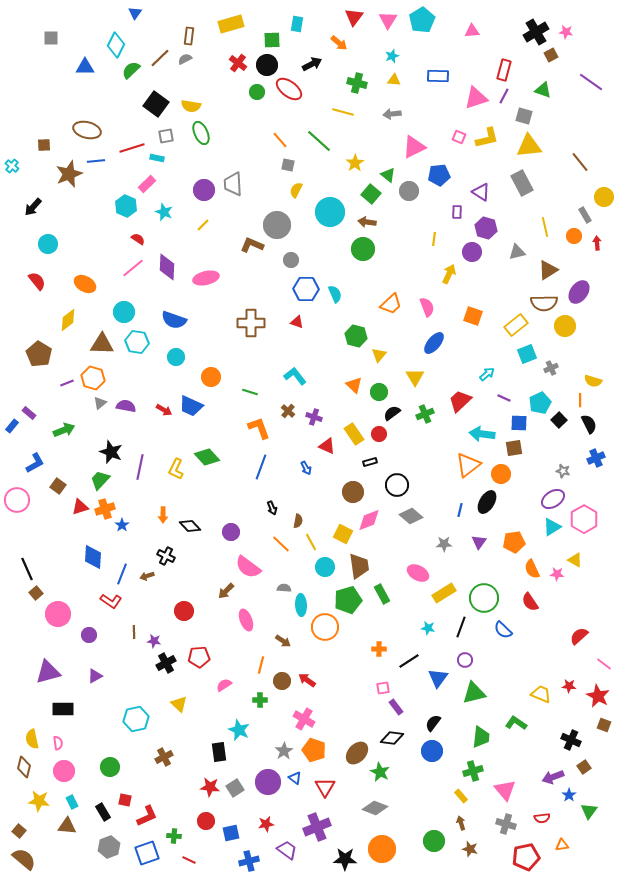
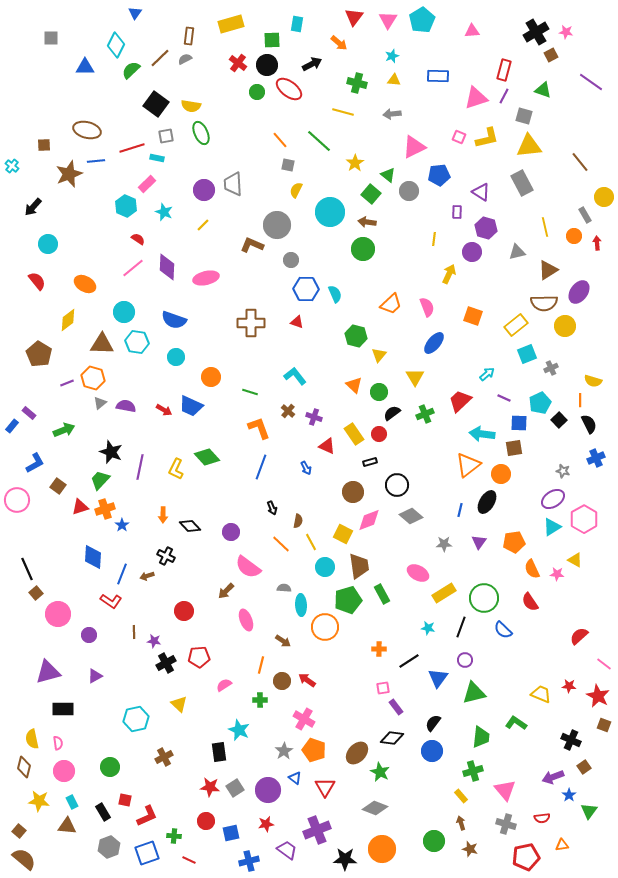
purple circle at (268, 782): moved 8 px down
purple cross at (317, 827): moved 3 px down
